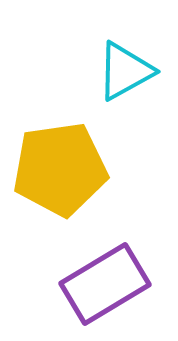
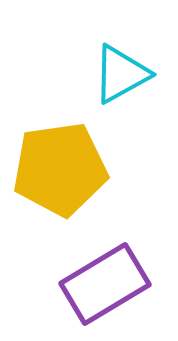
cyan triangle: moved 4 px left, 3 px down
